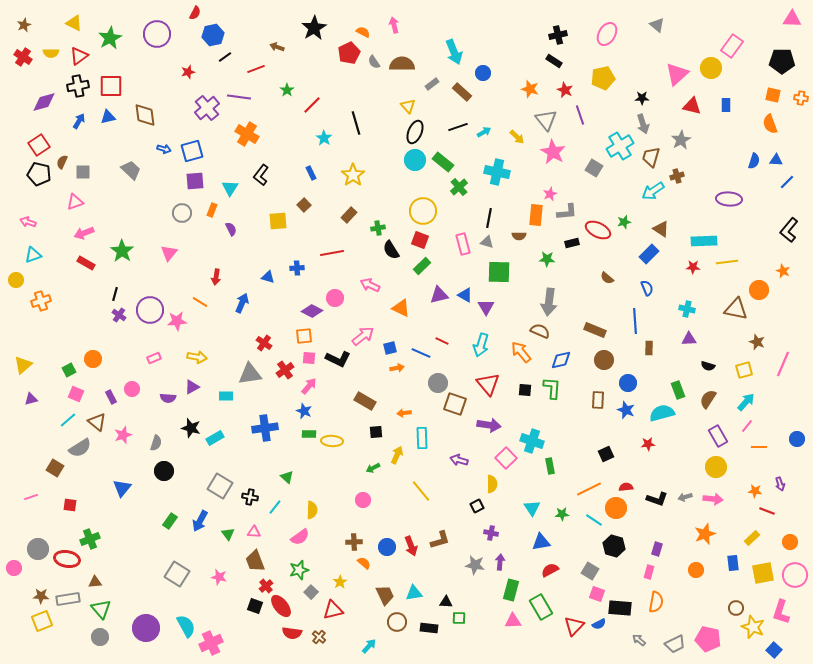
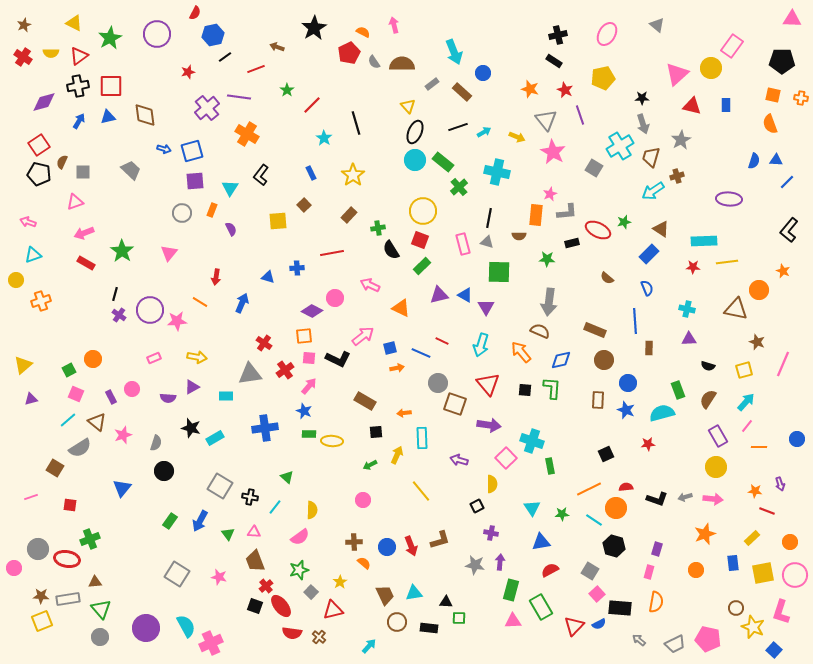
yellow arrow at (517, 137): rotated 21 degrees counterclockwise
green arrow at (373, 468): moved 3 px left, 3 px up
pink square at (597, 594): rotated 28 degrees clockwise
